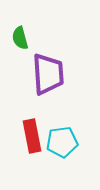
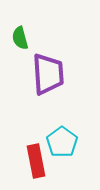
red rectangle: moved 4 px right, 25 px down
cyan pentagon: rotated 28 degrees counterclockwise
